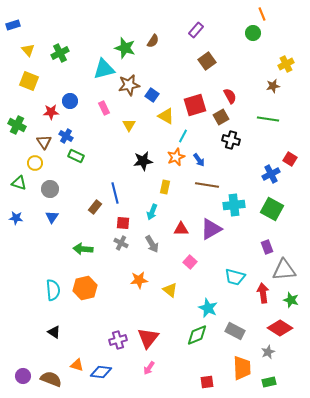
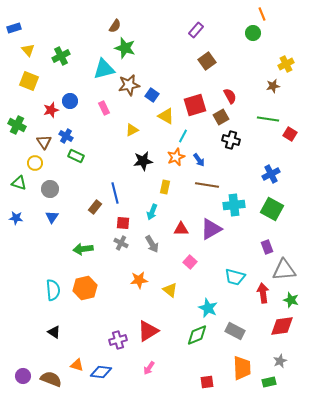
blue rectangle at (13, 25): moved 1 px right, 3 px down
brown semicircle at (153, 41): moved 38 px left, 15 px up
green cross at (60, 53): moved 1 px right, 3 px down
red star at (51, 112): moved 2 px up; rotated 14 degrees counterclockwise
yellow triangle at (129, 125): moved 3 px right, 5 px down; rotated 32 degrees clockwise
red square at (290, 159): moved 25 px up
green arrow at (83, 249): rotated 12 degrees counterclockwise
red diamond at (280, 328): moved 2 px right, 2 px up; rotated 40 degrees counterclockwise
red triangle at (148, 338): moved 7 px up; rotated 20 degrees clockwise
gray star at (268, 352): moved 12 px right, 9 px down
